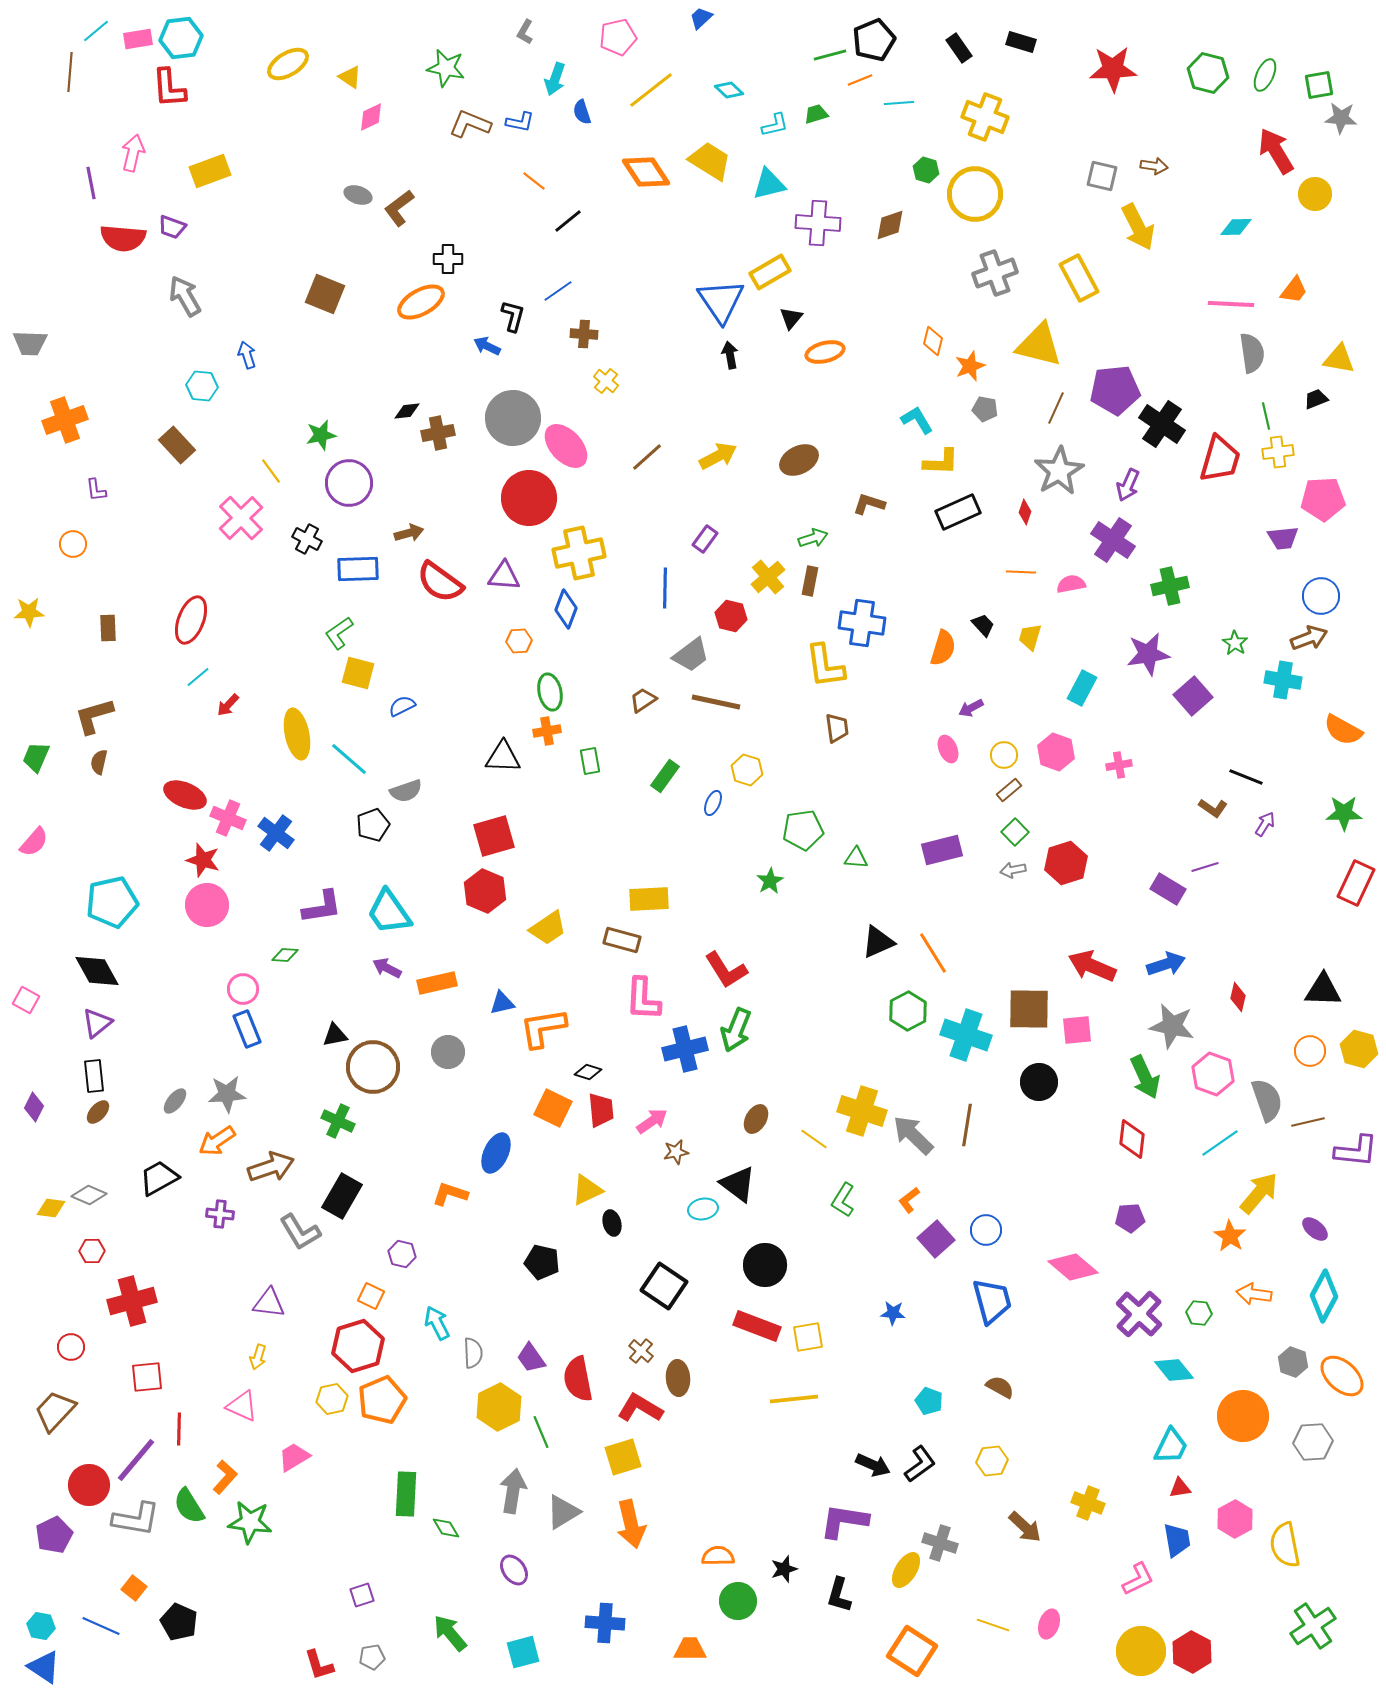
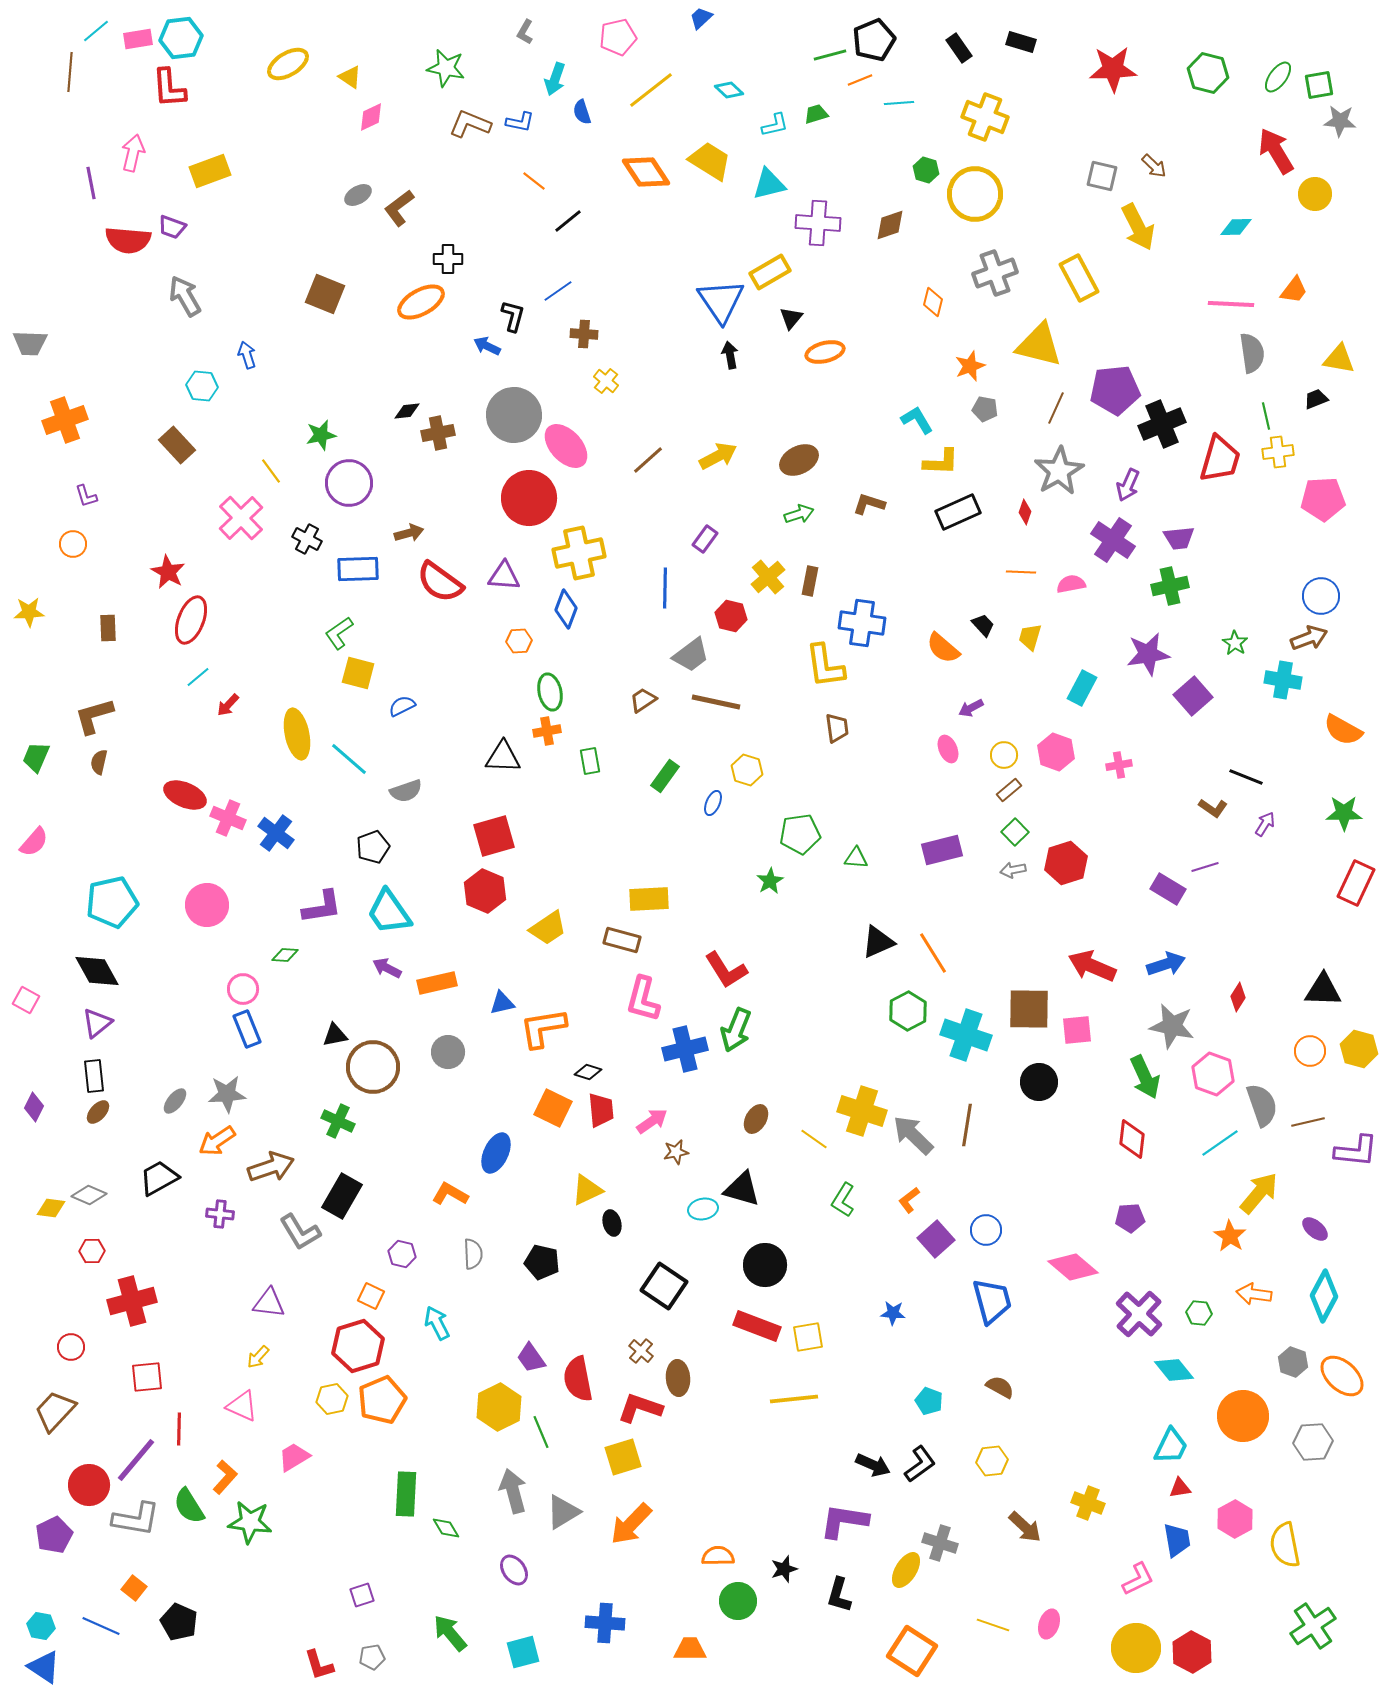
green ellipse at (1265, 75): moved 13 px right, 2 px down; rotated 12 degrees clockwise
gray star at (1341, 118): moved 1 px left, 3 px down
brown arrow at (1154, 166): rotated 36 degrees clockwise
gray ellipse at (358, 195): rotated 48 degrees counterclockwise
red semicircle at (123, 238): moved 5 px right, 2 px down
orange diamond at (933, 341): moved 39 px up
gray circle at (513, 418): moved 1 px right, 3 px up
black cross at (1162, 424): rotated 33 degrees clockwise
brown line at (647, 457): moved 1 px right, 3 px down
purple L-shape at (96, 490): moved 10 px left, 6 px down; rotated 10 degrees counterclockwise
green arrow at (813, 538): moved 14 px left, 24 px up
purple trapezoid at (1283, 538): moved 104 px left
orange semicircle at (943, 648): rotated 114 degrees clockwise
black pentagon at (373, 825): moved 22 px down
green pentagon at (803, 830): moved 3 px left, 4 px down
red star at (203, 860): moved 35 px left, 288 px up; rotated 12 degrees clockwise
red diamond at (1238, 997): rotated 20 degrees clockwise
pink L-shape at (643, 999): rotated 12 degrees clockwise
gray semicircle at (1267, 1100): moved 5 px left, 5 px down
black triangle at (738, 1184): moved 4 px right, 5 px down; rotated 21 degrees counterclockwise
orange L-shape at (450, 1194): rotated 12 degrees clockwise
gray semicircle at (473, 1353): moved 99 px up
yellow arrow at (258, 1357): rotated 25 degrees clockwise
red L-shape at (640, 1408): rotated 12 degrees counterclockwise
gray arrow at (513, 1491): rotated 24 degrees counterclockwise
orange arrow at (631, 1524): rotated 57 degrees clockwise
yellow circle at (1141, 1651): moved 5 px left, 3 px up
